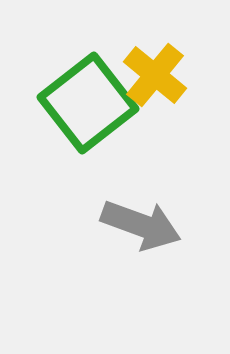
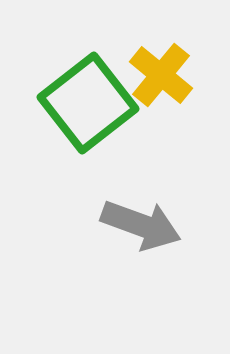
yellow cross: moved 6 px right
